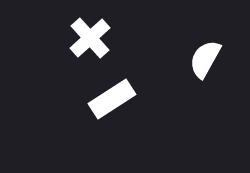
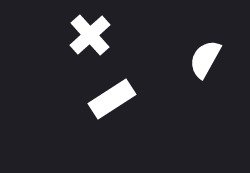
white cross: moved 3 px up
